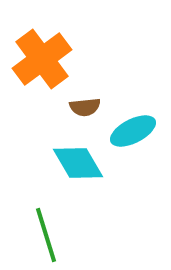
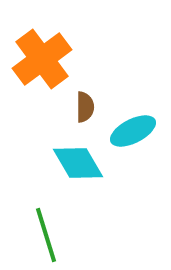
brown semicircle: rotated 84 degrees counterclockwise
